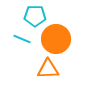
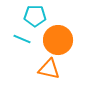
orange circle: moved 2 px right, 1 px down
orange triangle: moved 1 px right; rotated 15 degrees clockwise
